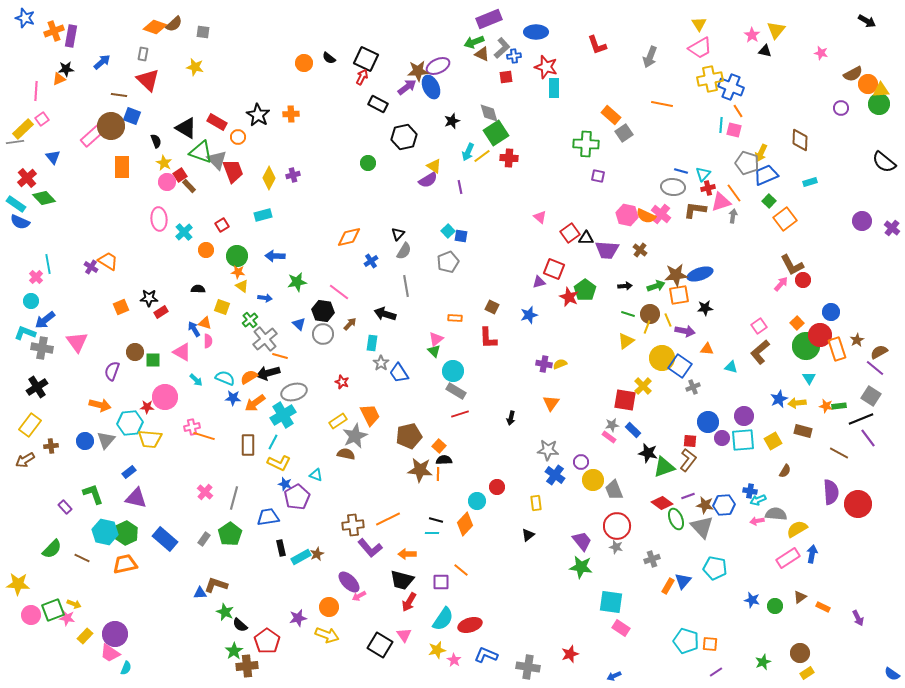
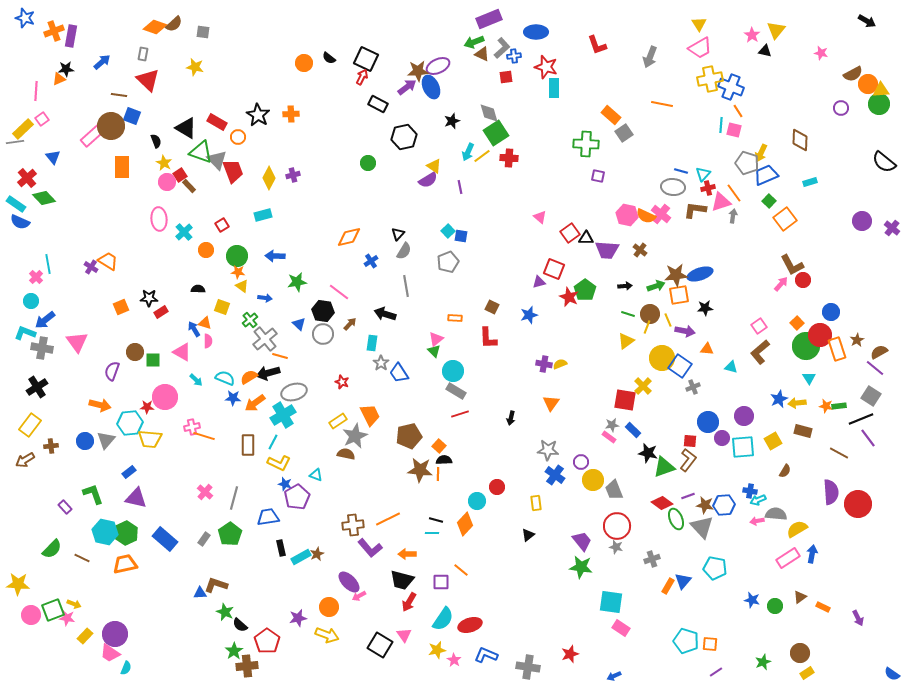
cyan square at (743, 440): moved 7 px down
